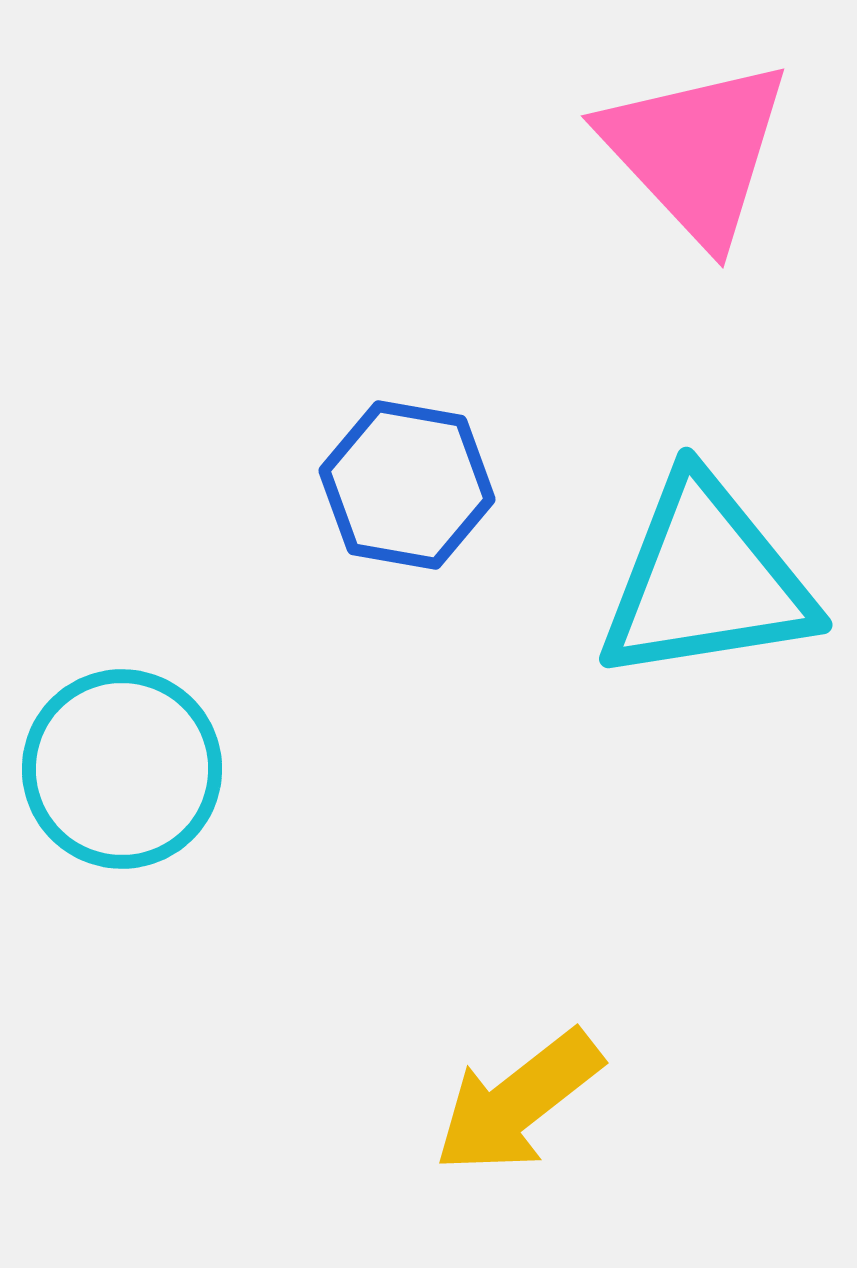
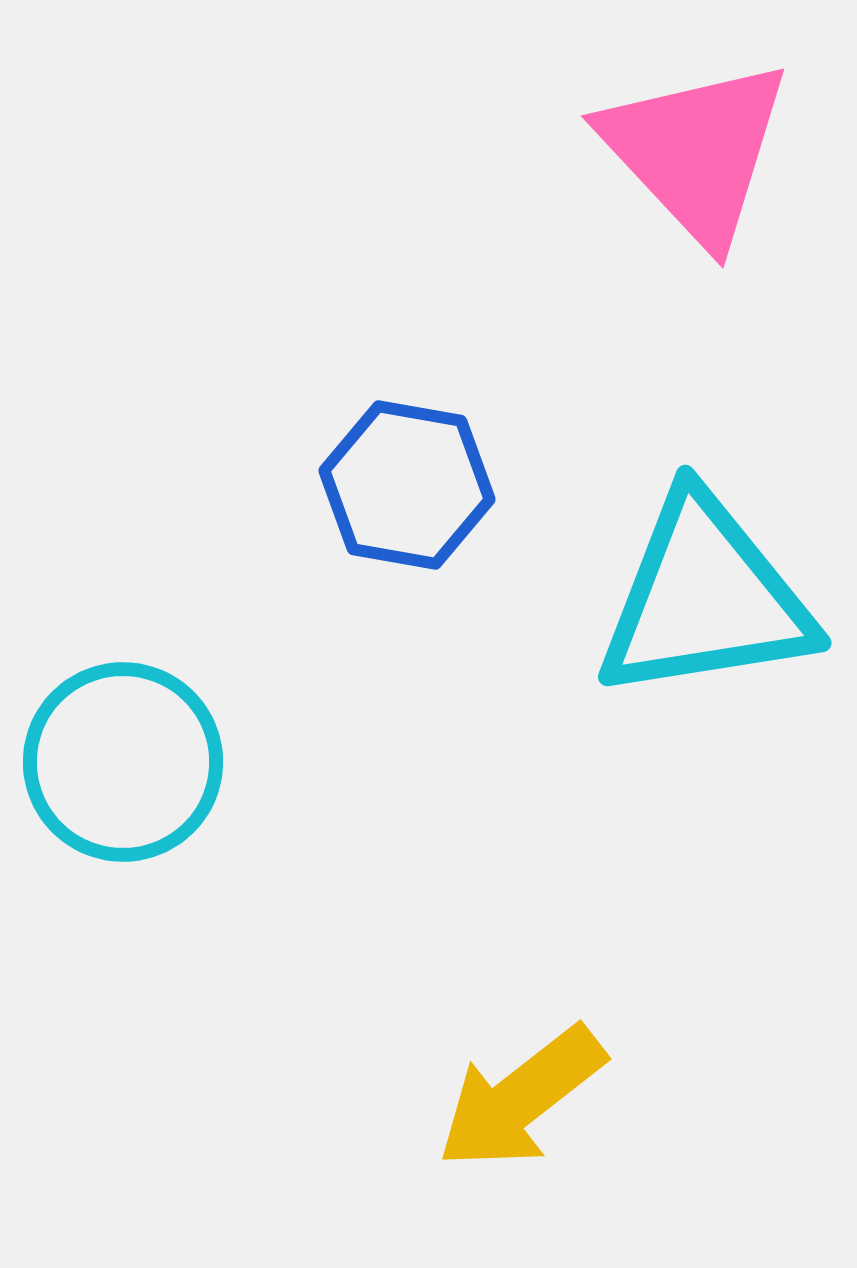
cyan triangle: moved 1 px left, 18 px down
cyan circle: moved 1 px right, 7 px up
yellow arrow: moved 3 px right, 4 px up
